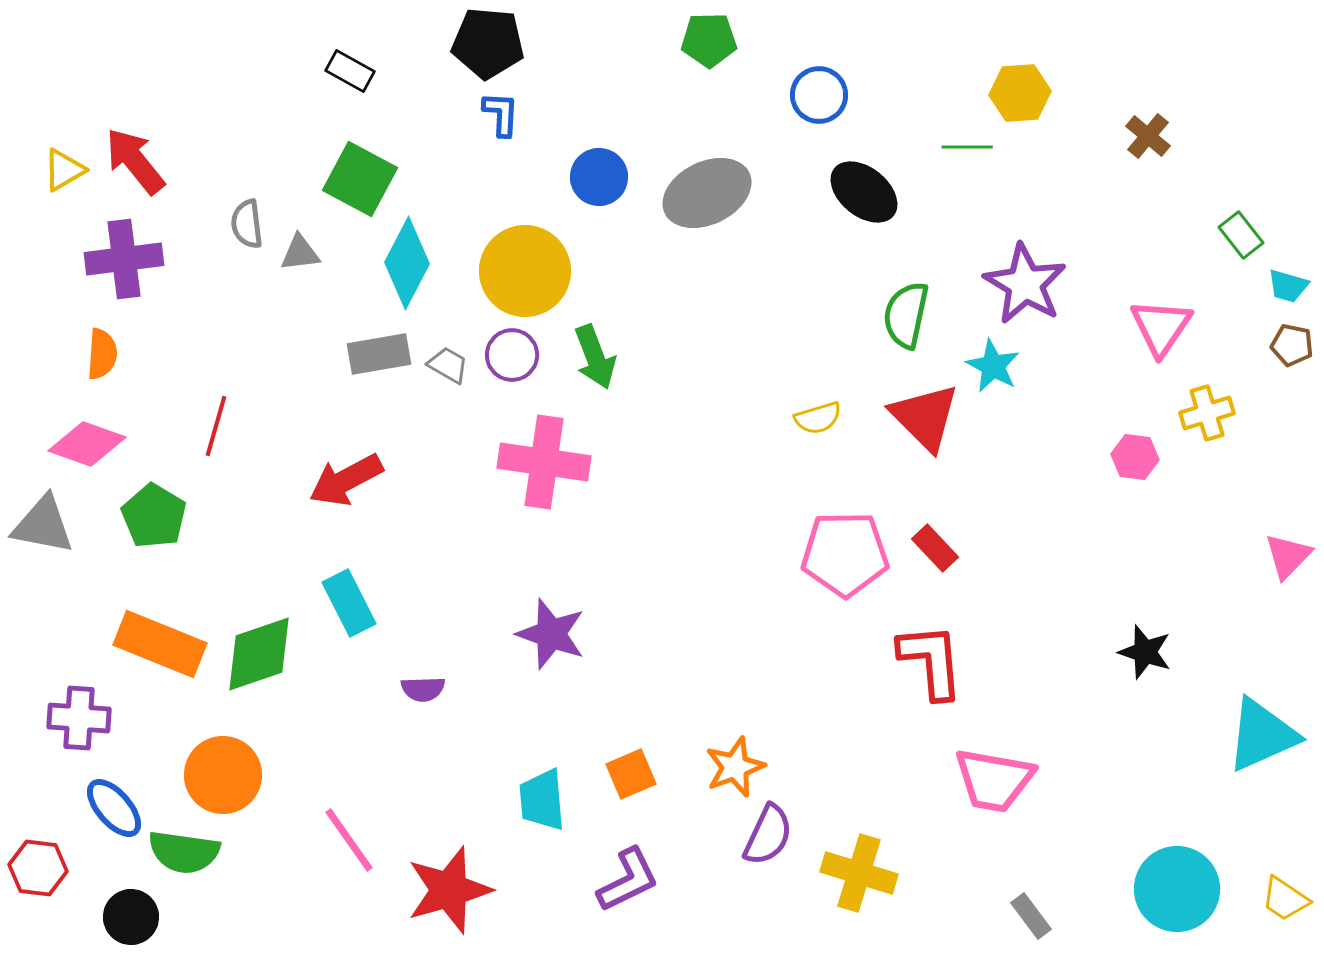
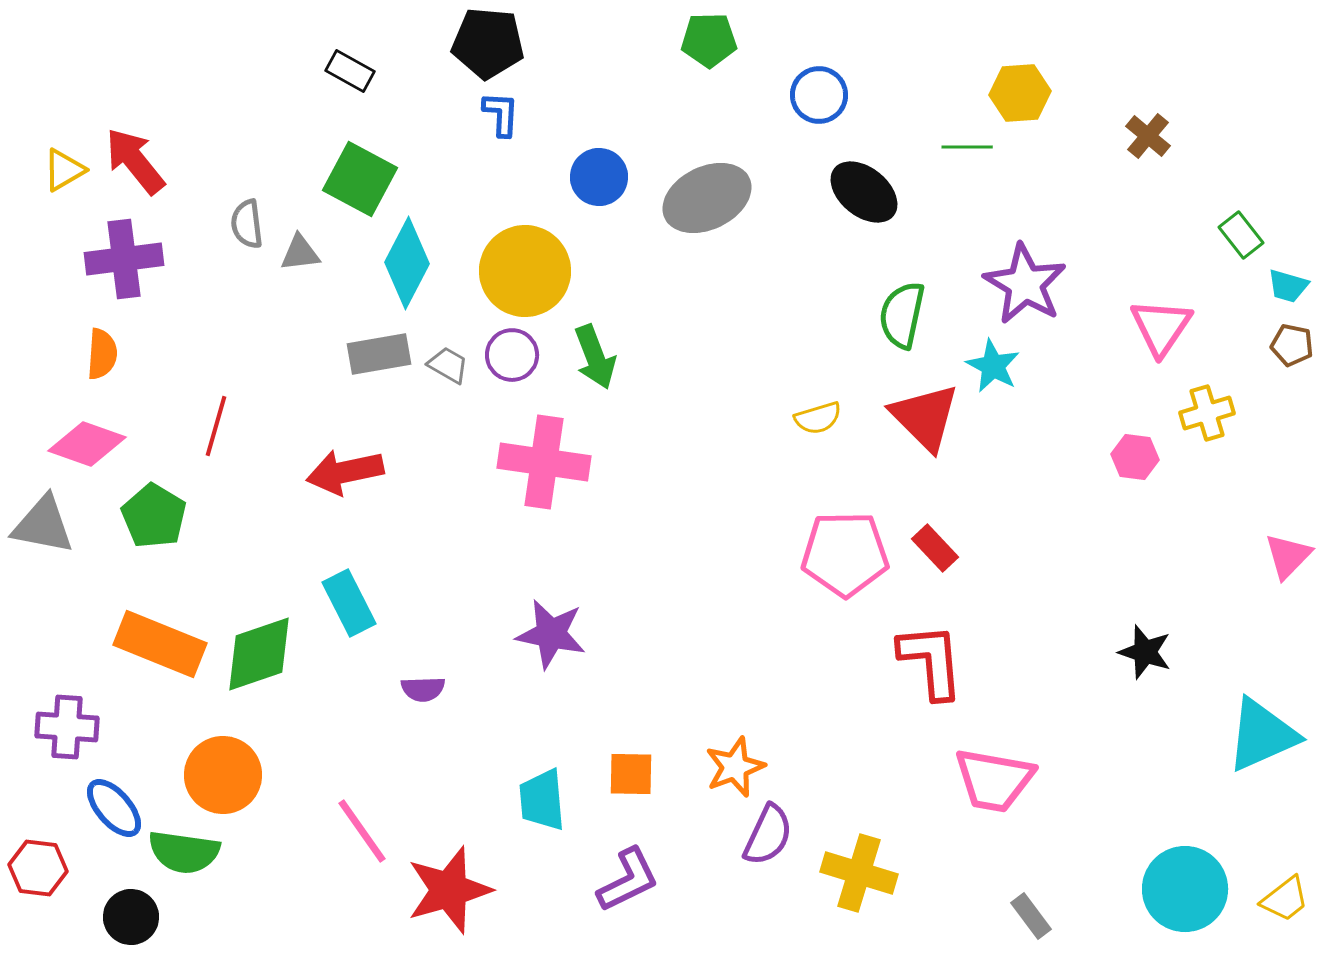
gray ellipse at (707, 193): moved 5 px down
green semicircle at (906, 315): moved 4 px left
red arrow at (346, 480): moved 1 px left, 8 px up; rotated 16 degrees clockwise
purple star at (551, 634): rotated 8 degrees counterclockwise
purple cross at (79, 718): moved 12 px left, 9 px down
orange square at (631, 774): rotated 24 degrees clockwise
pink line at (349, 840): moved 13 px right, 9 px up
cyan circle at (1177, 889): moved 8 px right
yellow trapezoid at (1285, 899): rotated 72 degrees counterclockwise
